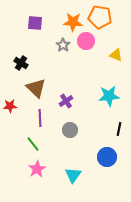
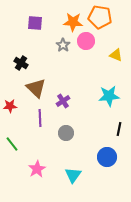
purple cross: moved 3 px left
gray circle: moved 4 px left, 3 px down
green line: moved 21 px left
